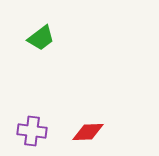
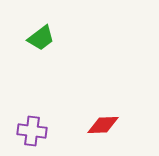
red diamond: moved 15 px right, 7 px up
